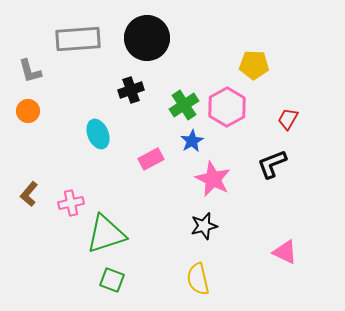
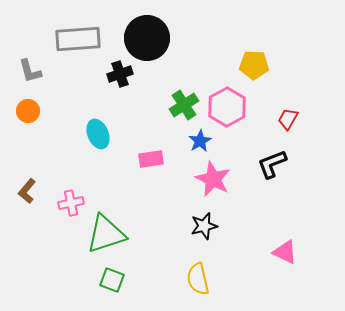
black cross: moved 11 px left, 16 px up
blue star: moved 8 px right
pink rectangle: rotated 20 degrees clockwise
brown L-shape: moved 2 px left, 3 px up
